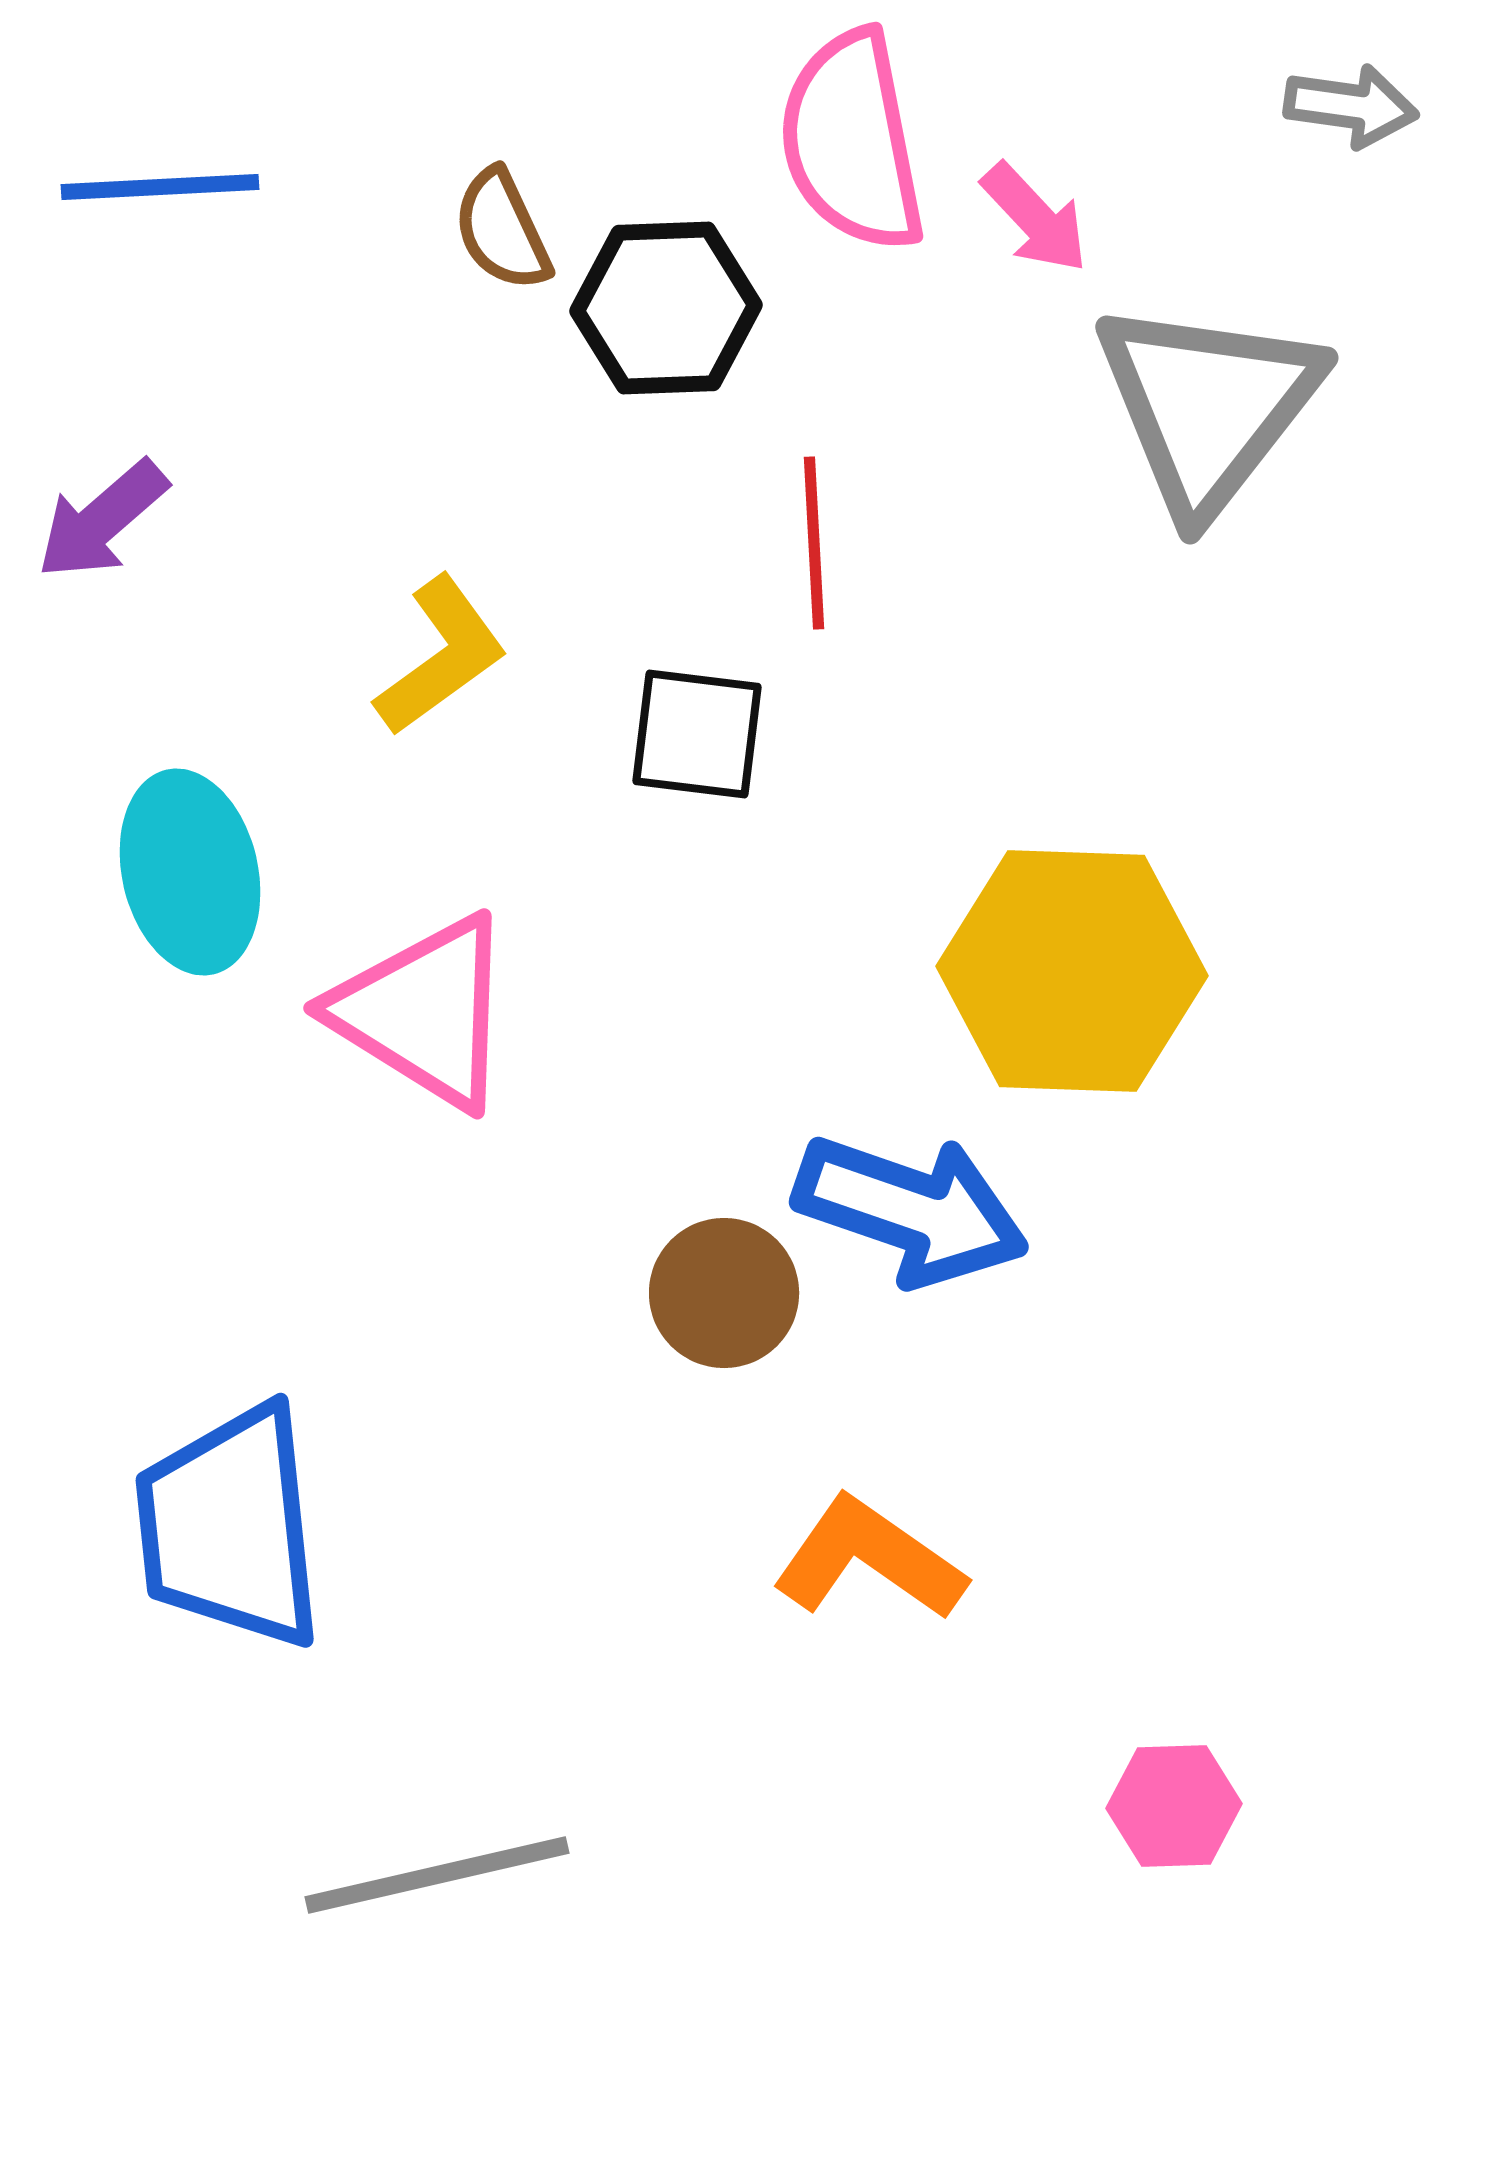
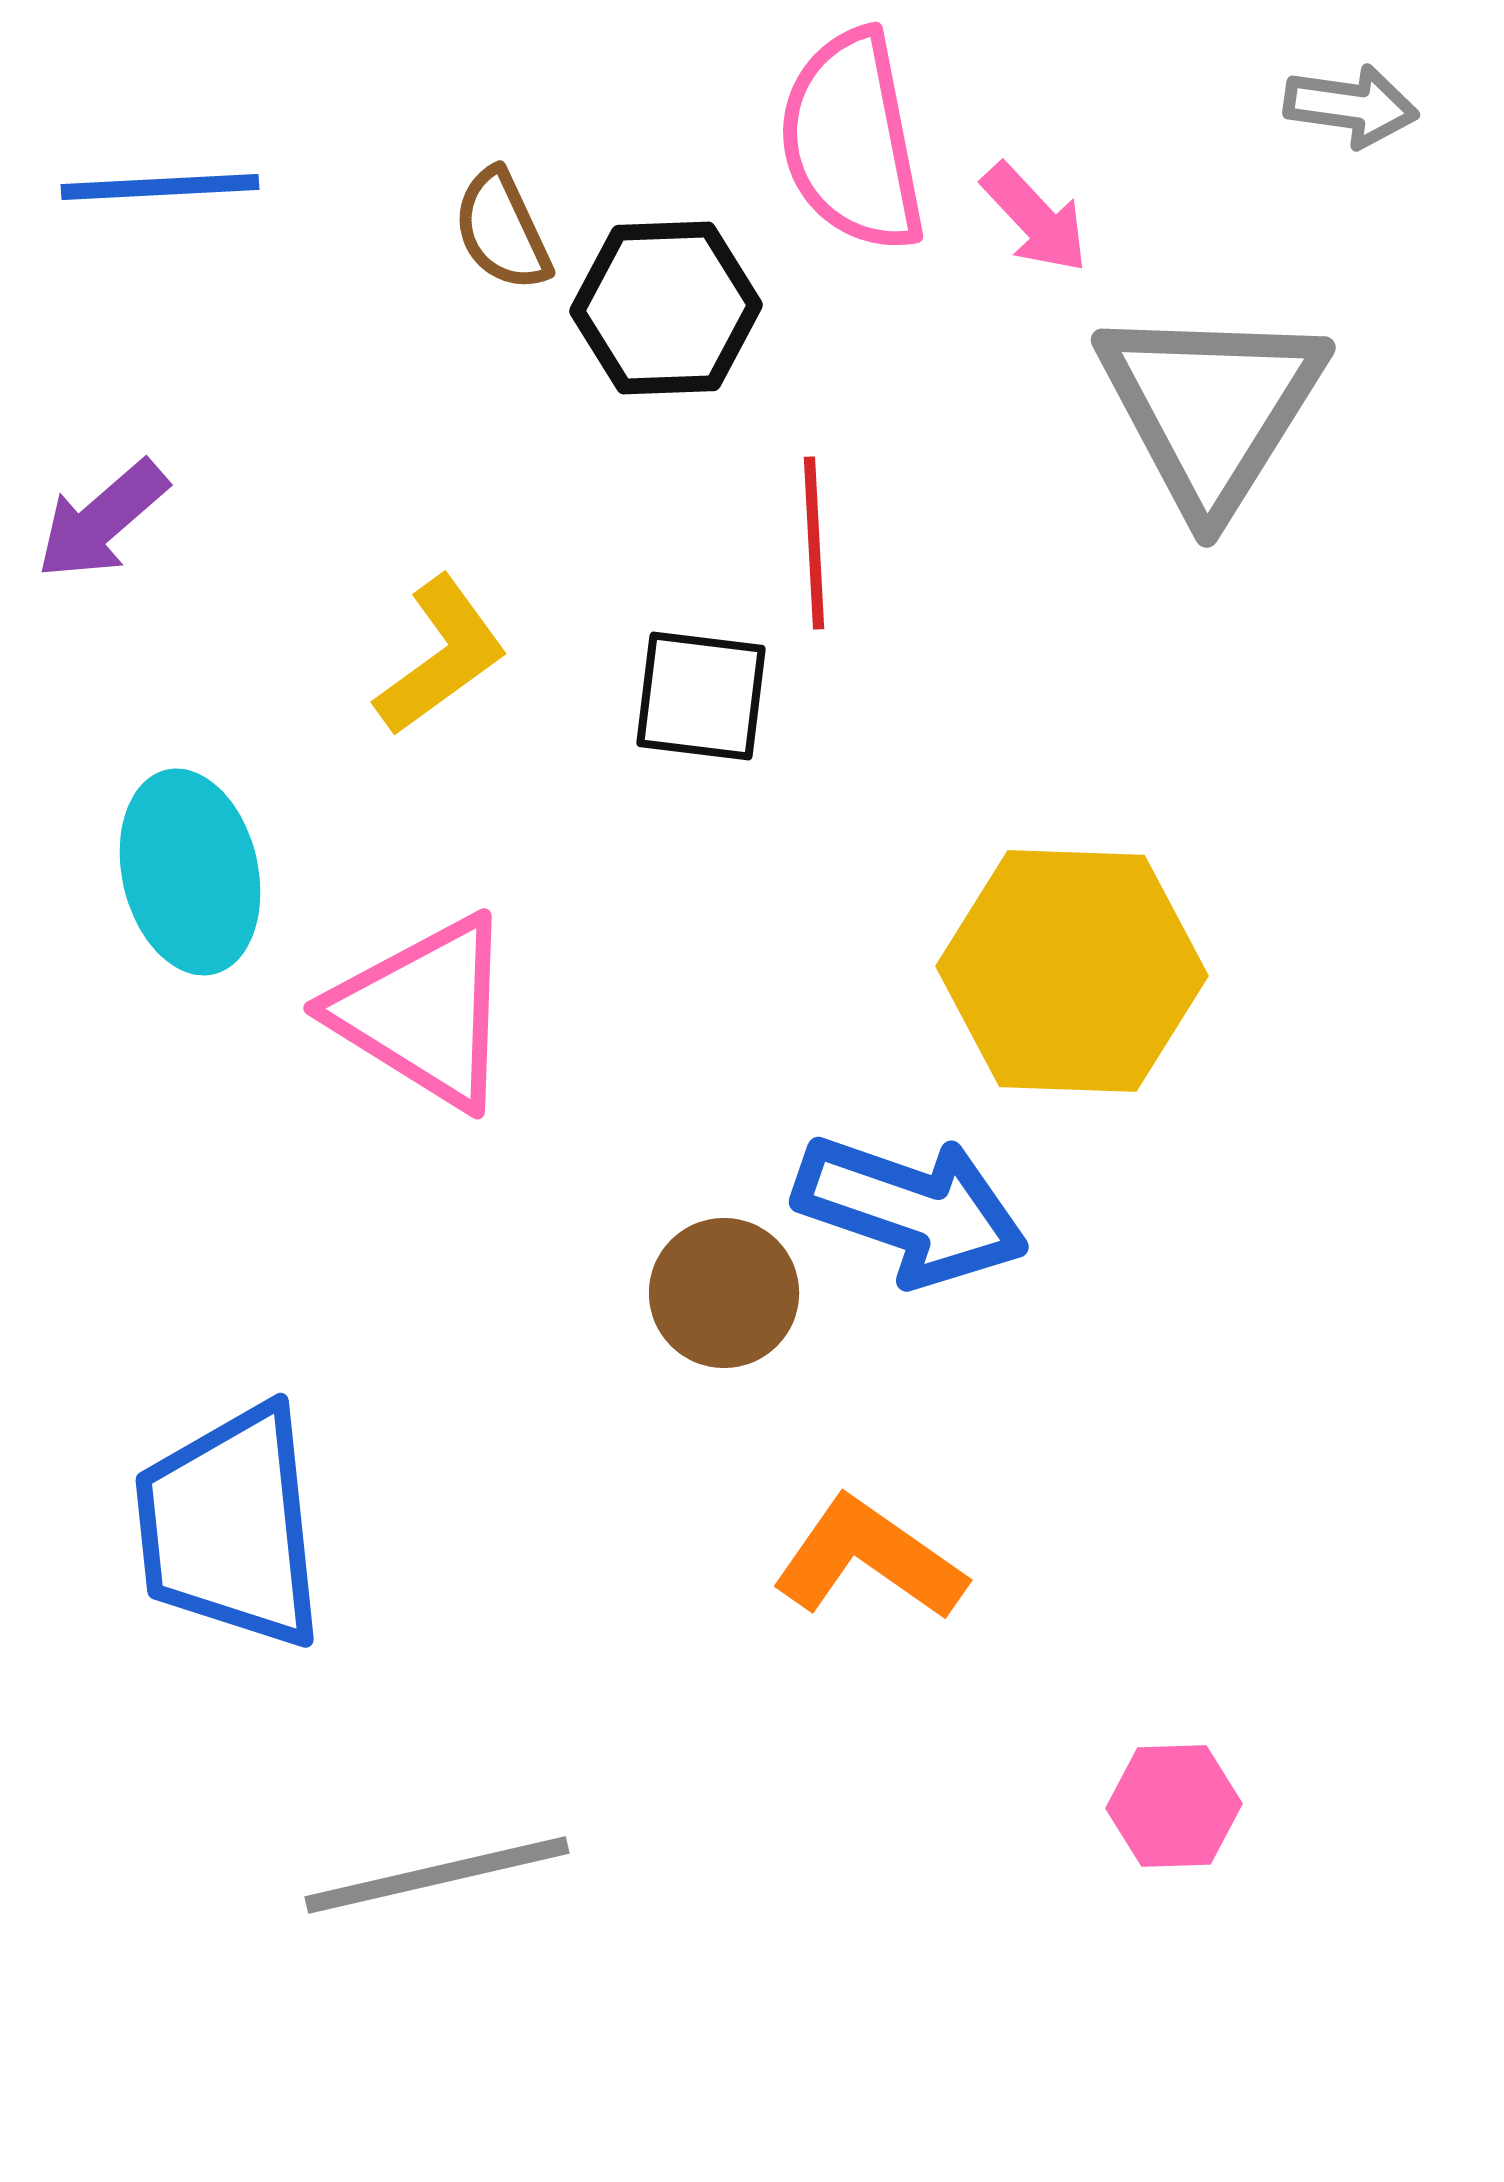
gray triangle: moved 3 px right, 2 px down; rotated 6 degrees counterclockwise
black square: moved 4 px right, 38 px up
